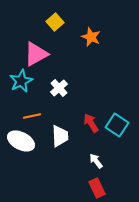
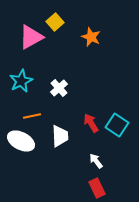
pink triangle: moved 5 px left, 17 px up
